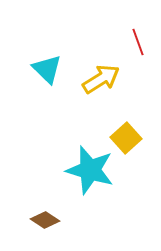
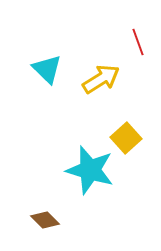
brown diamond: rotated 12 degrees clockwise
